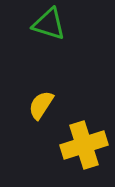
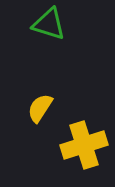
yellow semicircle: moved 1 px left, 3 px down
